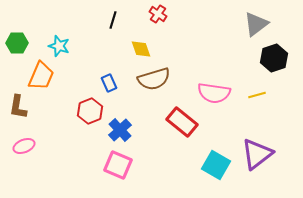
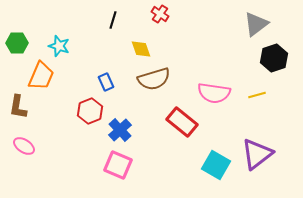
red cross: moved 2 px right
blue rectangle: moved 3 px left, 1 px up
pink ellipse: rotated 55 degrees clockwise
